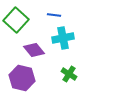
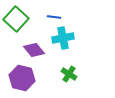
blue line: moved 2 px down
green square: moved 1 px up
